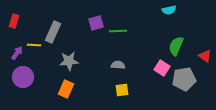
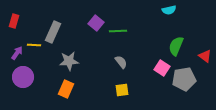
purple square: rotated 35 degrees counterclockwise
gray semicircle: moved 3 px right, 3 px up; rotated 48 degrees clockwise
